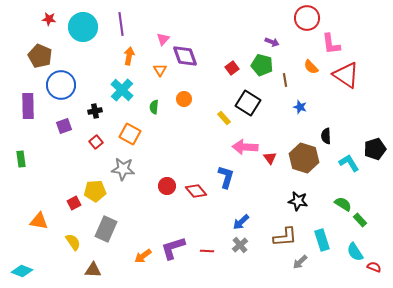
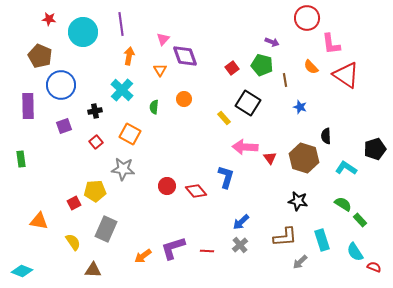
cyan circle at (83, 27): moved 5 px down
cyan L-shape at (349, 163): moved 3 px left, 5 px down; rotated 25 degrees counterclockwise
